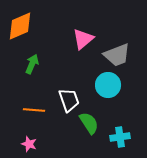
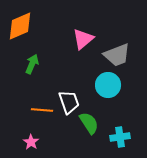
white trapezoid: moved 2 px down
orange line: moved 8 px right
pink star: moved 2 px right, 2 px up; rotated 14 degrees clockwise
